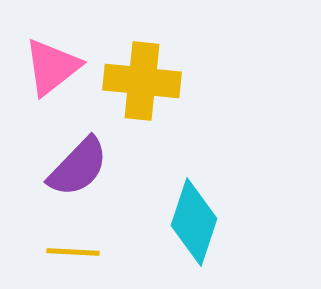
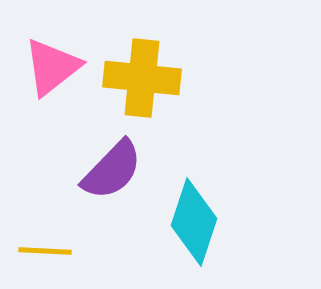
yellow cross: moved 3 px up
purple semicircle: moved 34 px right, 3 px down
yellow line: moved 28 px left, 1 px up
